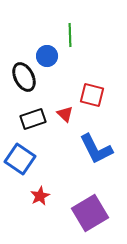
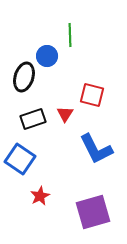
black ellipse: rotated 44 degrees clockwise
red triangle: rotated 18 degrees clockwise
purple square: moved 3 px right, 1 px up; rotated 15 degrees clockwise
